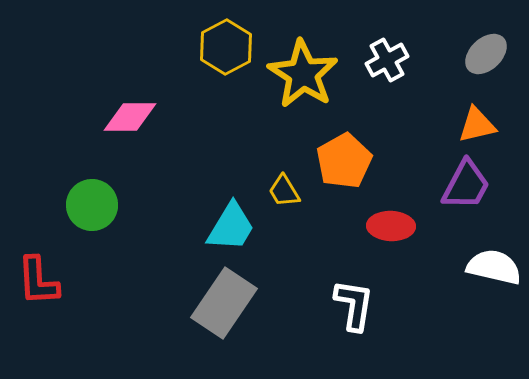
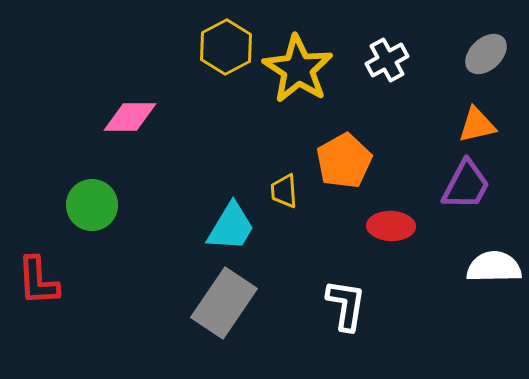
yellow star: moved 5 px left, 5 px up
yellow trapezoid: rotated 27 degrees clockwise
white semicircle: rotated 14 degrees counterclockwise
white L-shape: moved 8 px left
